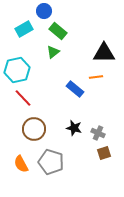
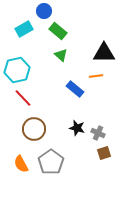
green triangle: moved 8 px right, 3 px down; rotated 40 degrees counterclockwise
orange line: moved 1 px up
black star: moved 3 px right
gray pentagon: rotated 20 degrees clockwise
